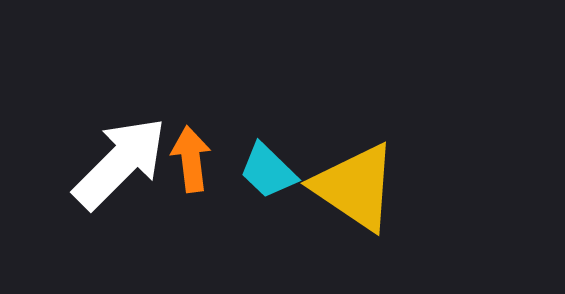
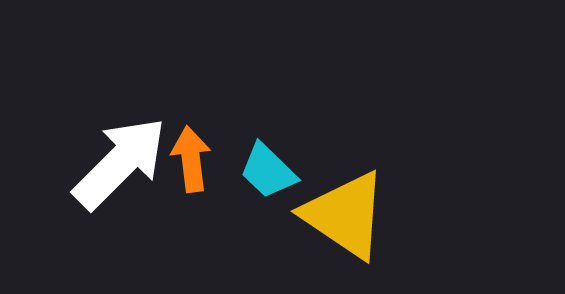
yellow triangle: moved 10 px left, 28 px down
